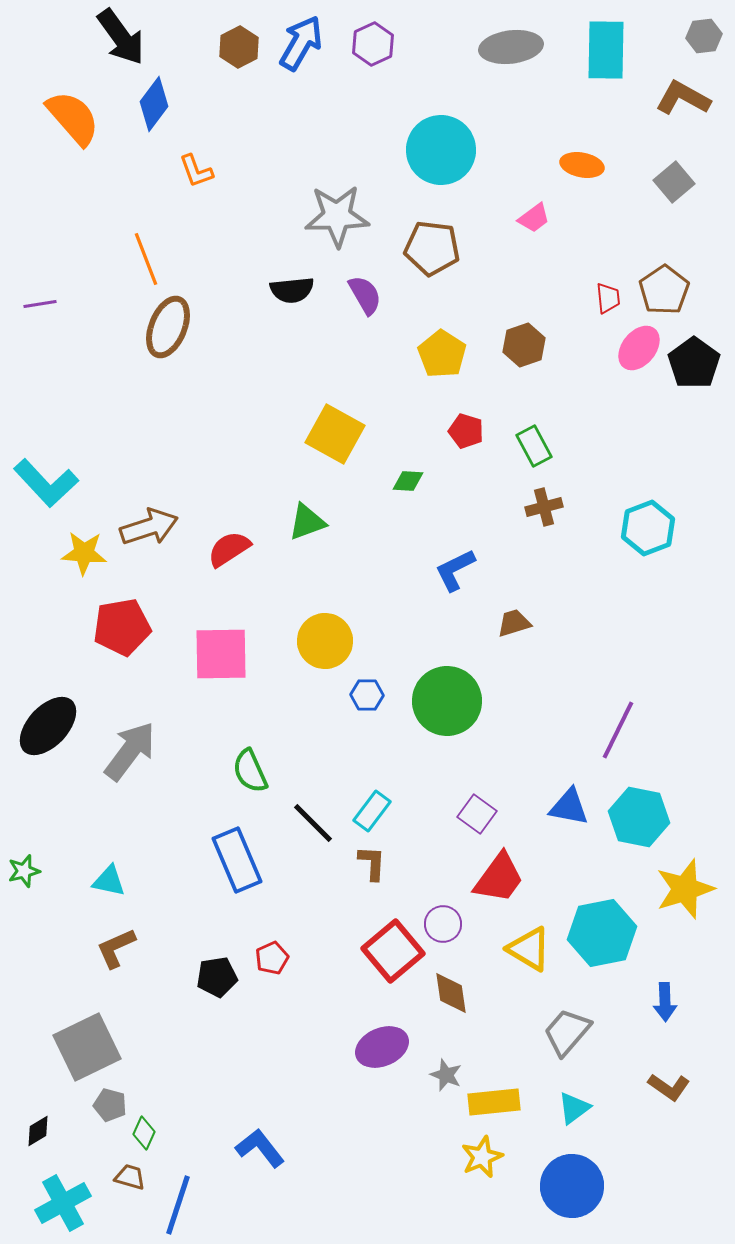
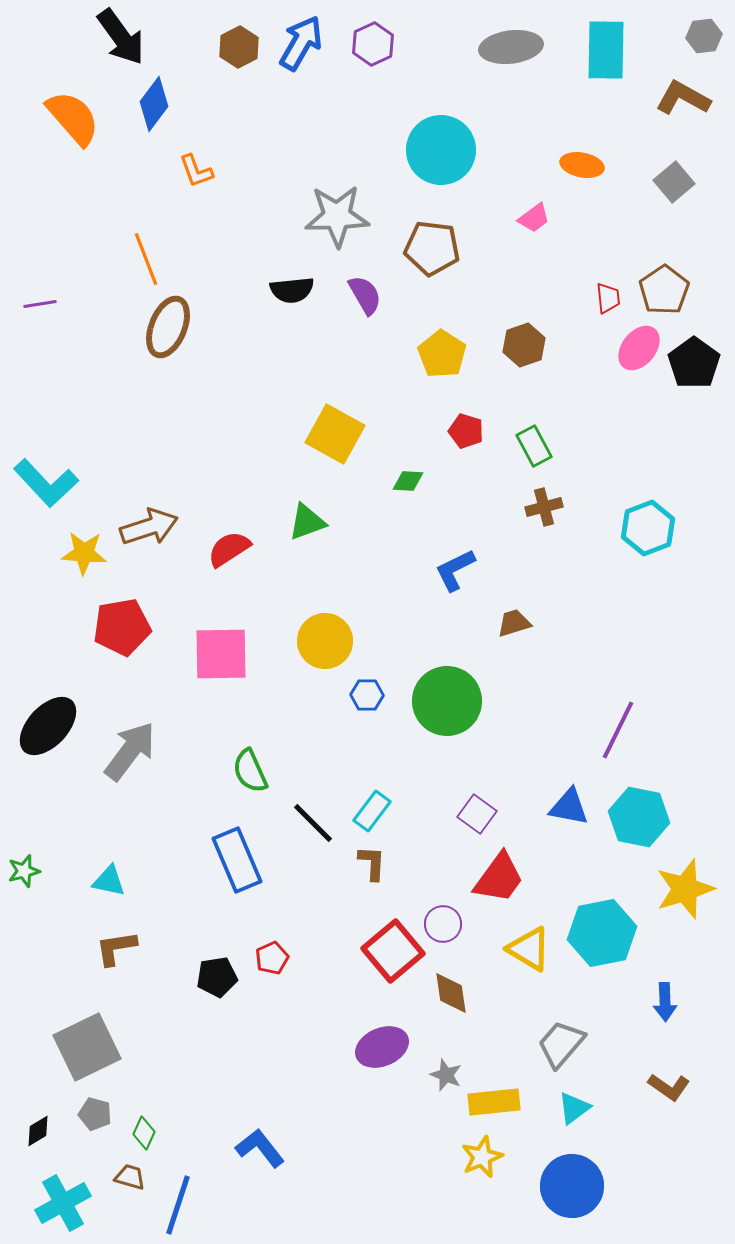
brown L-shape at (116, 948): rotated 15 degrees clockwise
gray trapezoid at (567, 1032): moved 6 px left, 12 px down
gray pentagon at (110, 1105): moved 15 px left, 9 px down
